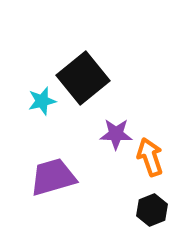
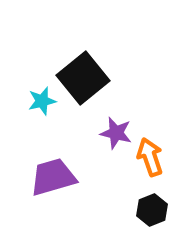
purple star: moved 1 px up; rotated 12 degrees clockwise
